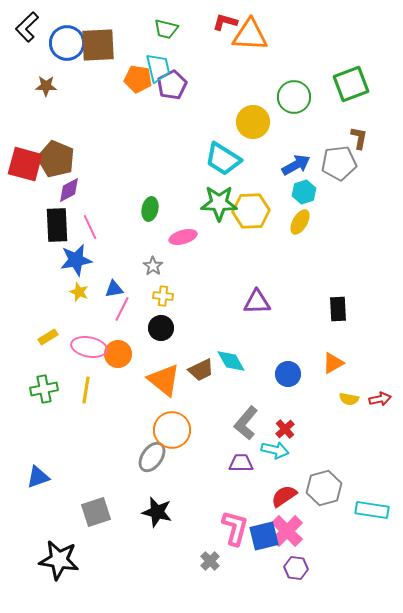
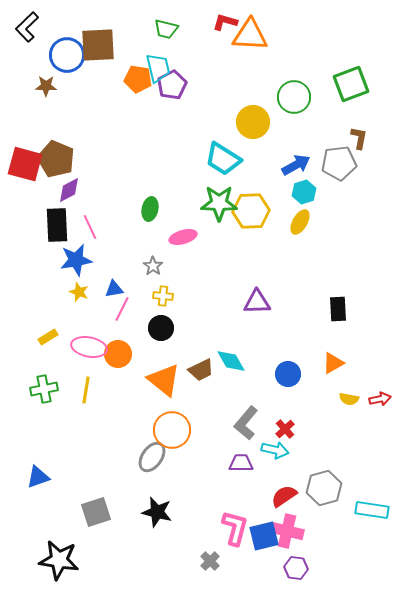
blue circle at (67, 43): moved 12 px down
pink cross at (287, 531): rotated 32 degrees counterclockwise
